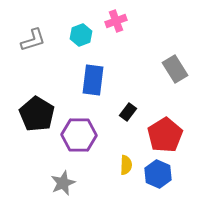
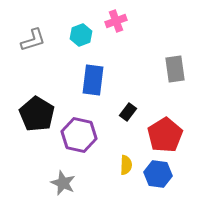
gray rectangle: rotated 24 degrees clockwise
purple hexagon: rotated 12 degrees clockwise
blue hexagon: rotated 16 degrees counterclockwise
gray star: rotated 25 degrees counterclockwise
